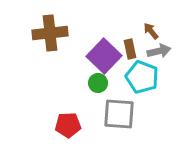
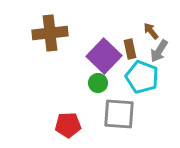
gray arrow: rotated 135 degrees clockwise
